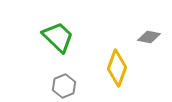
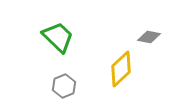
yellow diamond: moved 4 px right, 1 px down; rotated 27 degrees clockwise
